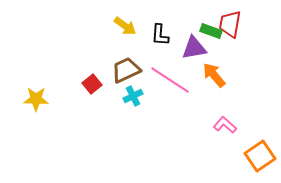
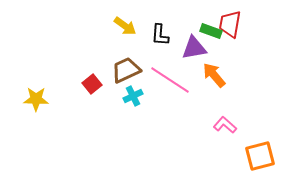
orange square: rotated 20 degrees clockwise
